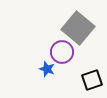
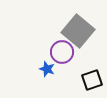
gray square: moved 3 px down
